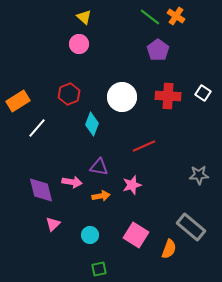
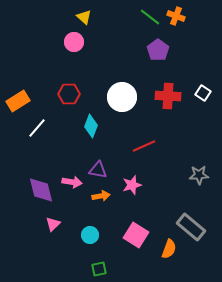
orange cross: rotated 12 degrees counterclockwise
pink circle: moved 5 px left, 2 px up
red hexagon: rotated 20 degrees clockwise
cyan diamond: moved 1 px left, 2 px down
purple triangle: moved 1 px left, 3 px down
